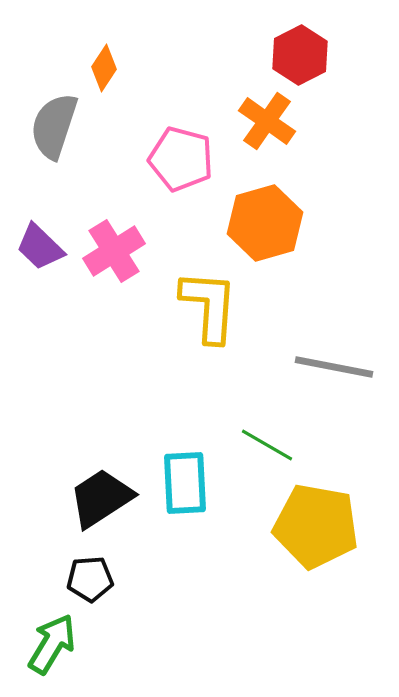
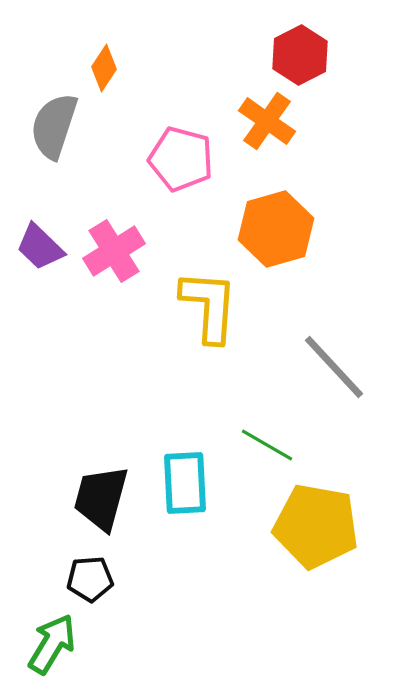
orange hexagon: moved 11 px right, 6 px down
gray line: rotated 36 degrees clockwise
black trapezoid: rotated 42 degrees counterclockwise
